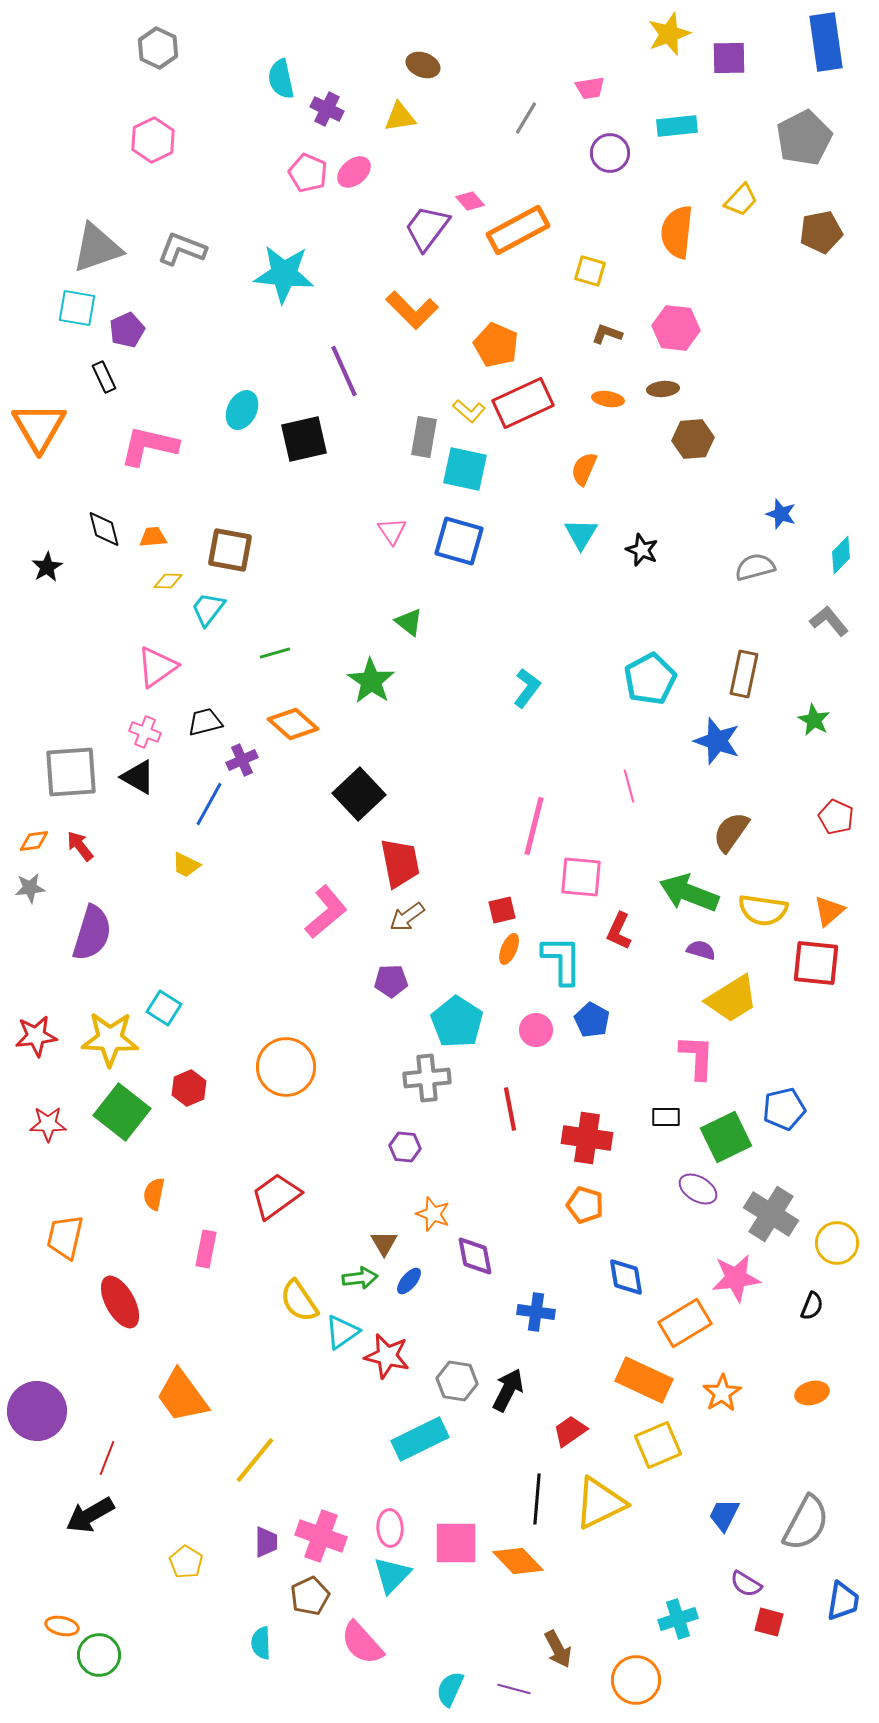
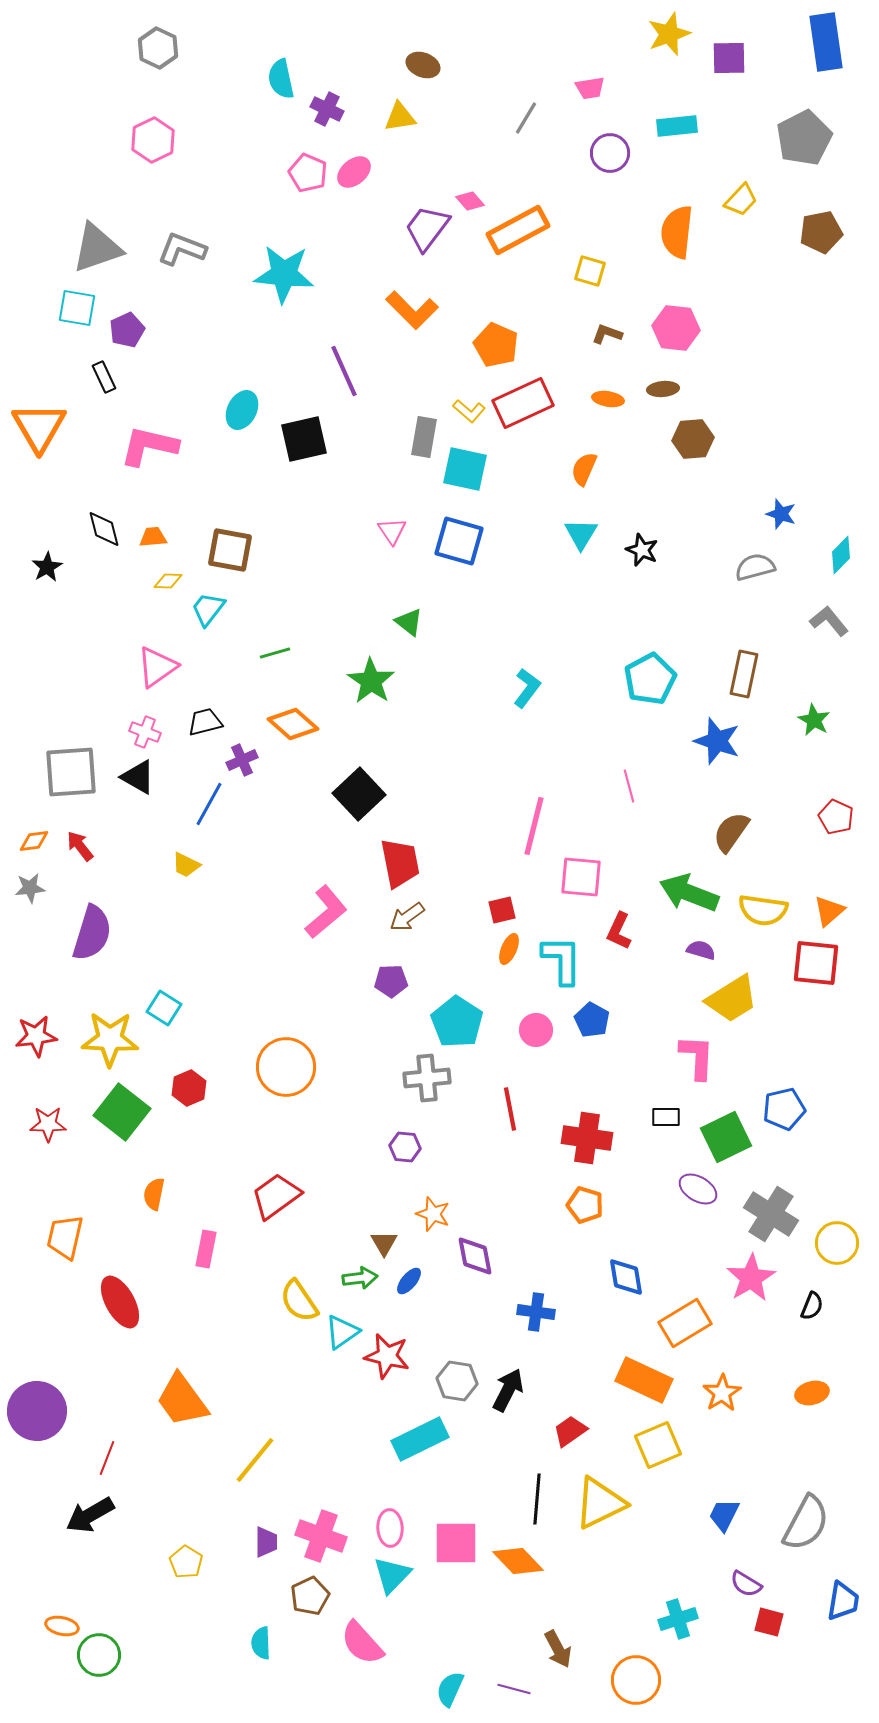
pink star at (736, 1278): moved 15 px right; rotated 24 degrees counterclockwise
orange trapezoid at (182, 1396): moved 4 px down
